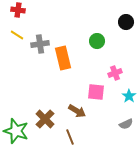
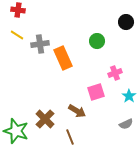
orange rectangle: rotated 10 degrees counterclockwise
pink square: rotated 24 degrees counterclockwise
